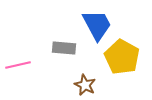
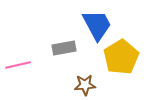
gray rectangle: rotated 15 degrees counterclockwise
yellow pentagon: moved 1 px left; rotated 12 degrees clockwise
brown star: rotated 30 degrees counterclockwise
